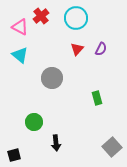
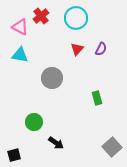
cyan triangle: rotated 30 degrees counterclockwise
black arrow: rotated 49 degrees counterclockwise
